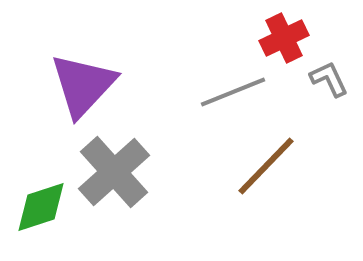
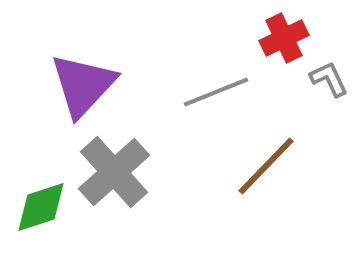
gray line: moved 17 px left
